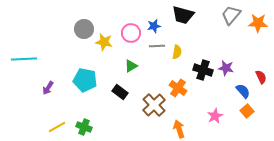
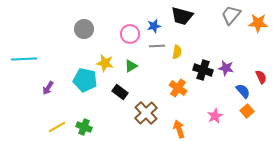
black trapezoid: moved 1 px left, 1 px down
pink circle: moved 1 px left, 1 px down
yellow star: moved 1 px right, 21 px down
brown cross: moved 8 px left, 8 px down
